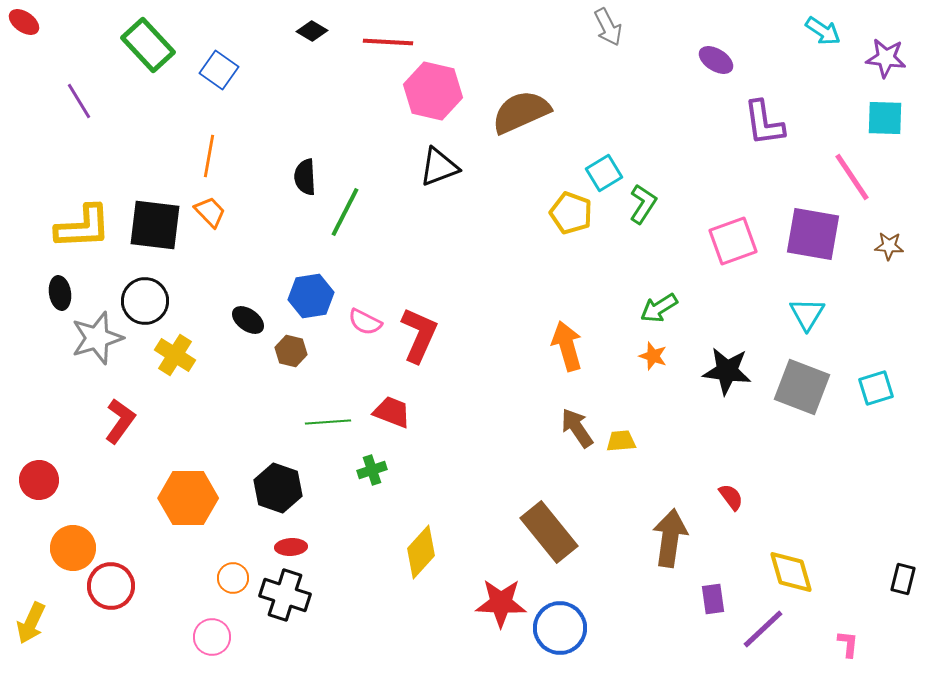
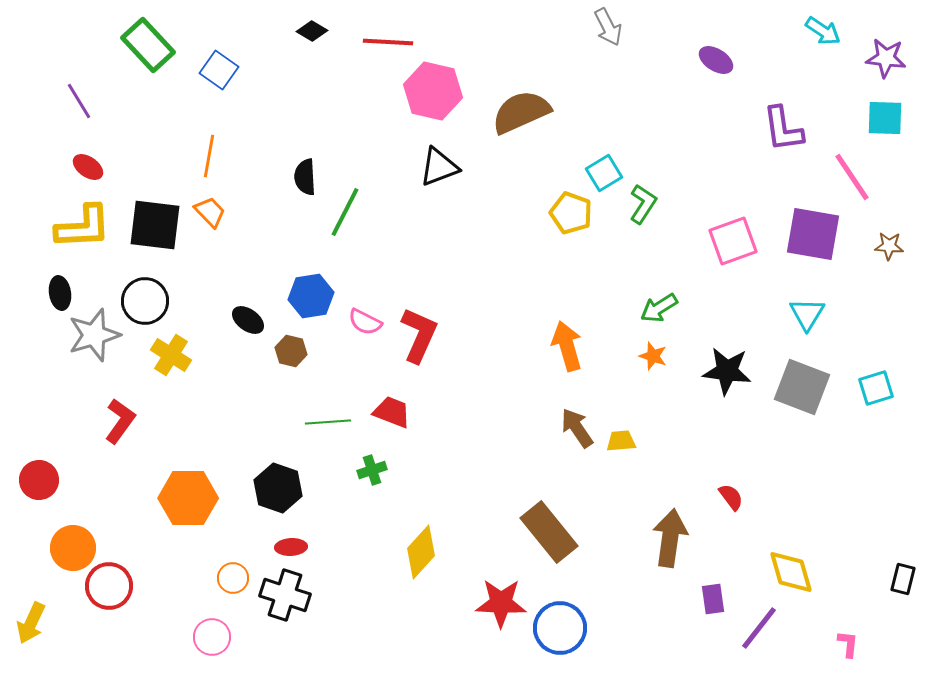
red ellipse at (24, 22): moved 64 px right, 145 px down
purple L-shape at (764, 123): moved 19 px right, 6 px down
gray star at (97, 338): moved 3 px left, 3 px up
yellow cross at (175, 355): moved 4 px left
red circle at (111, 586): moved 2 px left
purple line at (763, 629): moved 4 px left, 1 px up; rotated 9 degrees counterclockwise
